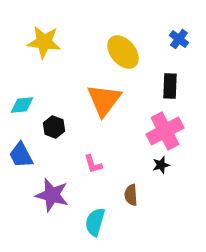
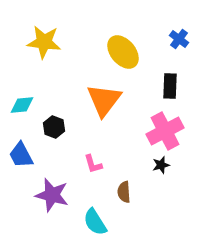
brown semicircle: moved 7 px left, 3 px up
cyan semicircle: rotated 48 degrees counterclockwise
